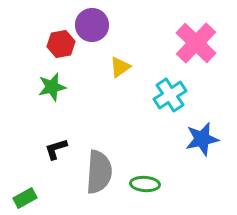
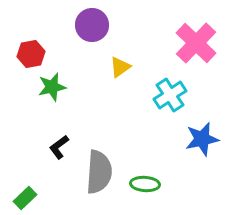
red hexagon: moved 30 px left, 10 px down
black L-shape: moved 3 px right, 2 px up; rotated 20 degrees counterclockwise
green rectangle: rotated 15 degrees counterclockwise
